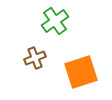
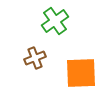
orange square: moved 1 px down; rotated 16 degrees clockwise
